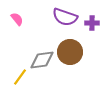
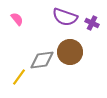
purple cross: rotated 24 degrees clockwise
yellow line: moved 1 px left
